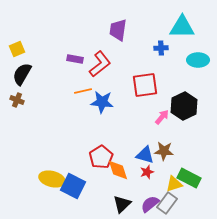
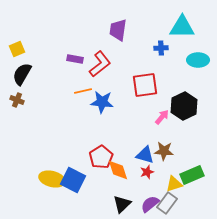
green rectangle: moved 3 px right, 3 px up; rotated 50 degrees counterclockwise
blue square: moved 6 px up
